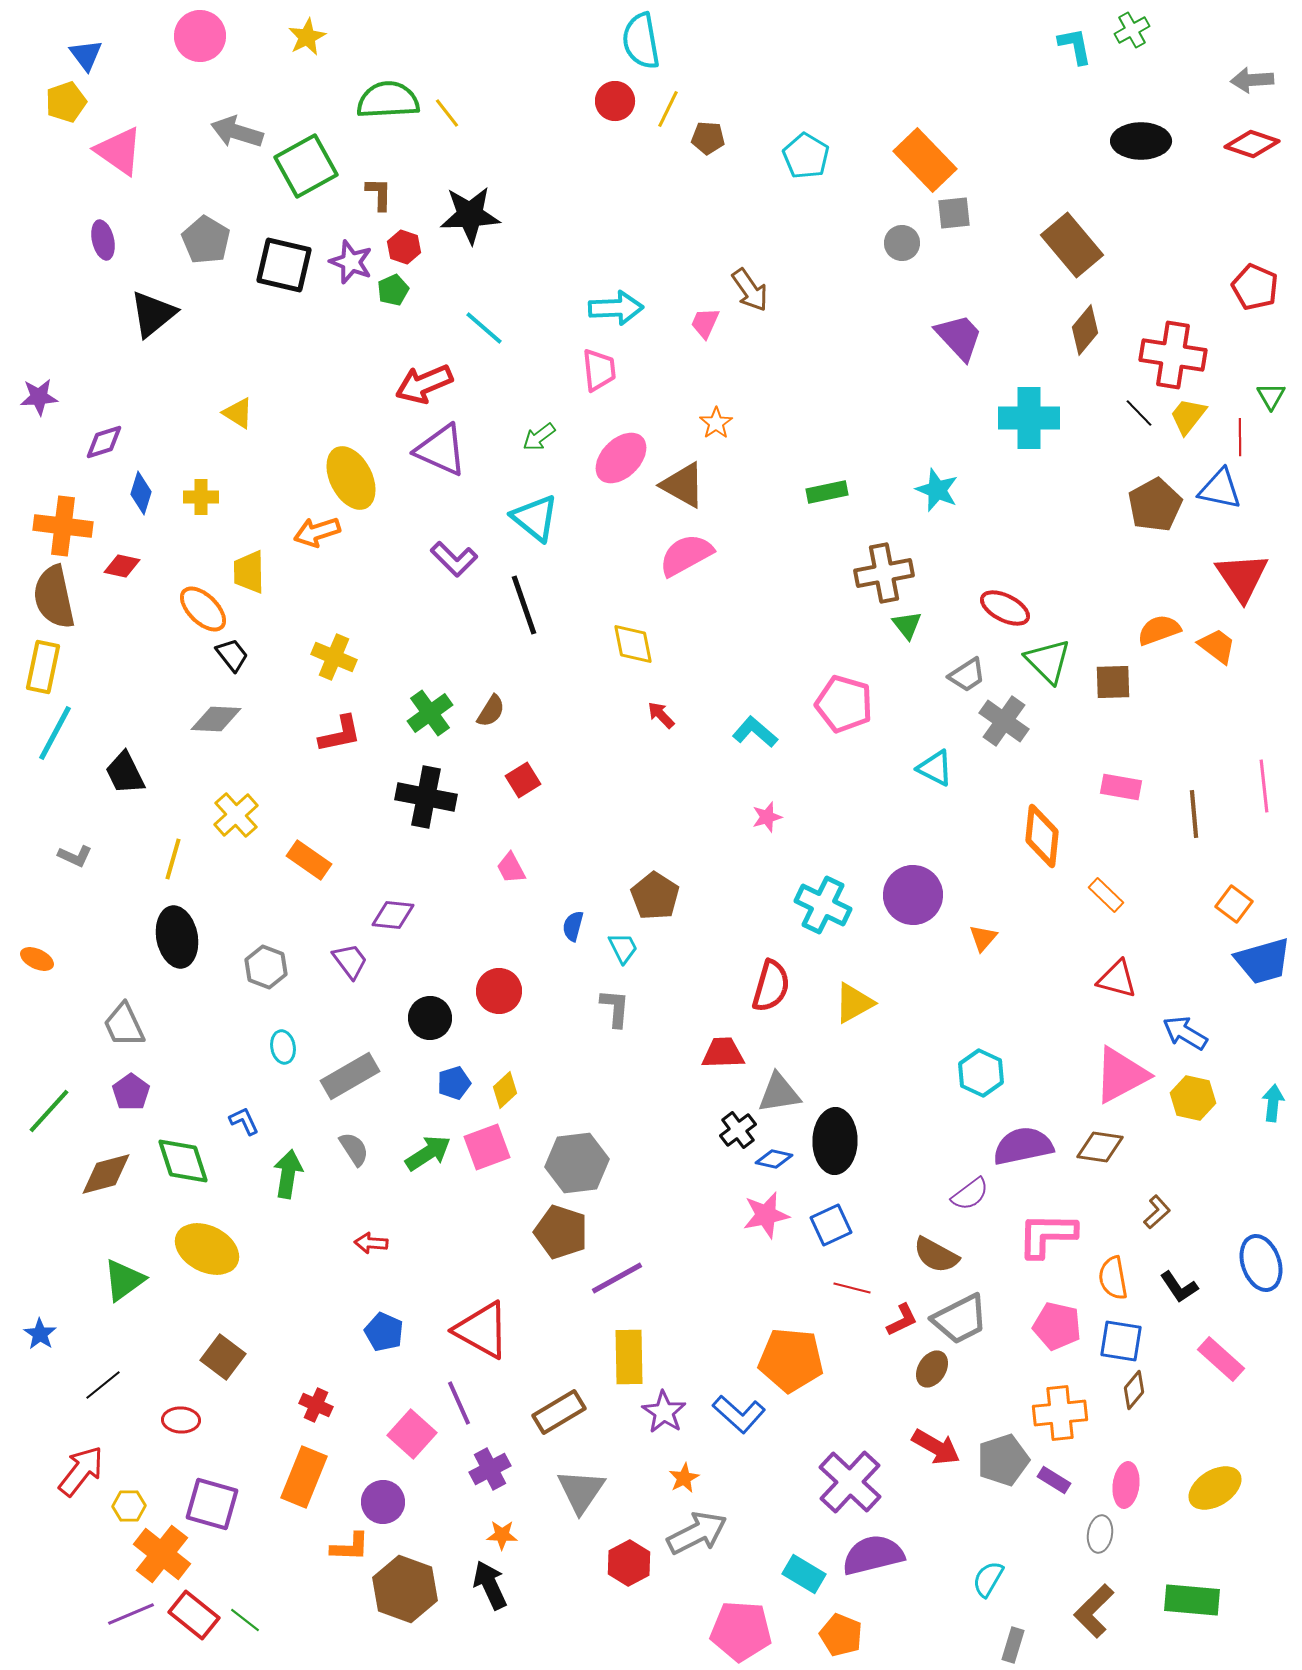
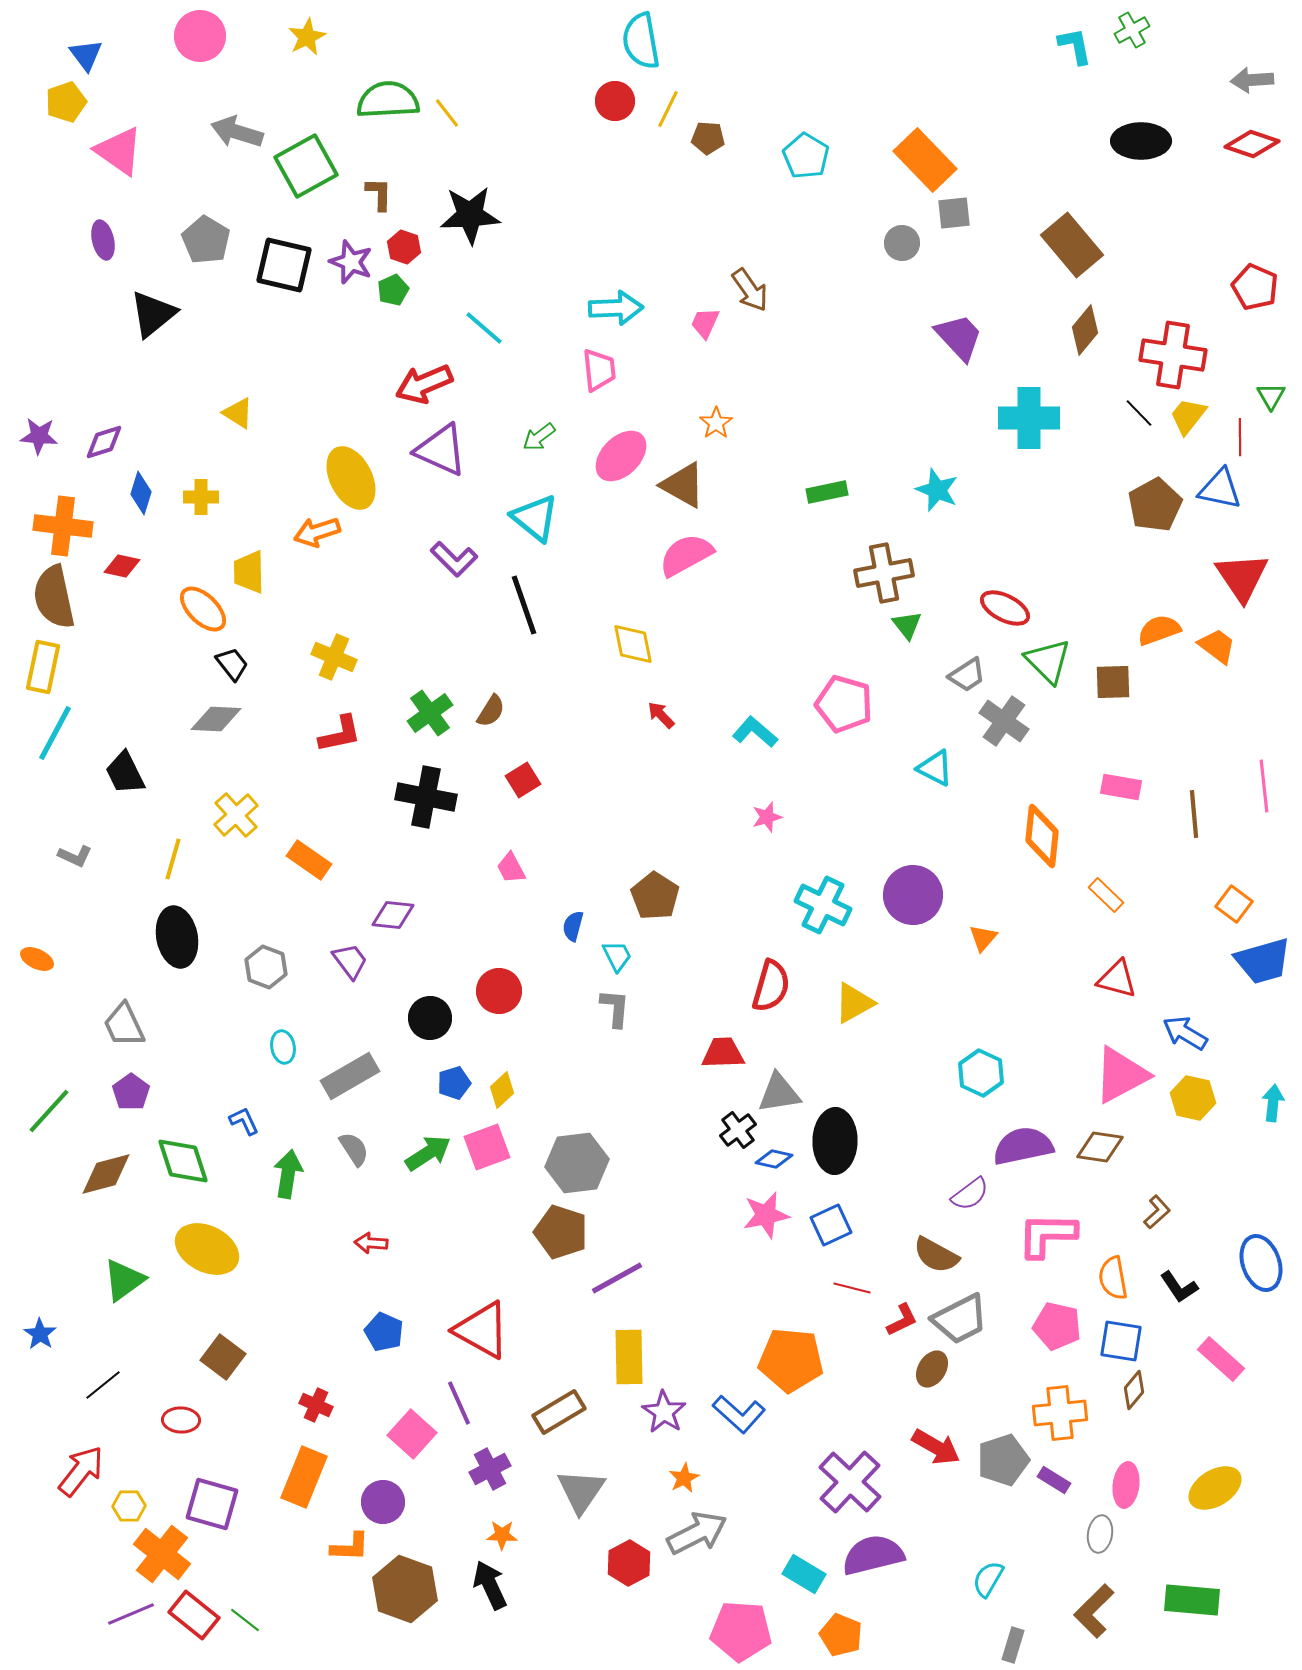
purple star at (39, 397): moved 39 px down; rotated 9 degrees clockwise
pink ellipse at (621, 458): moved 2 px up
black trapezoid at (232, 655): moved 9 px down
cyan trapezoid at (623, 948): moved 6 px left, 8 px down
yellow diamond at (505, 1090): moved 3 px left
